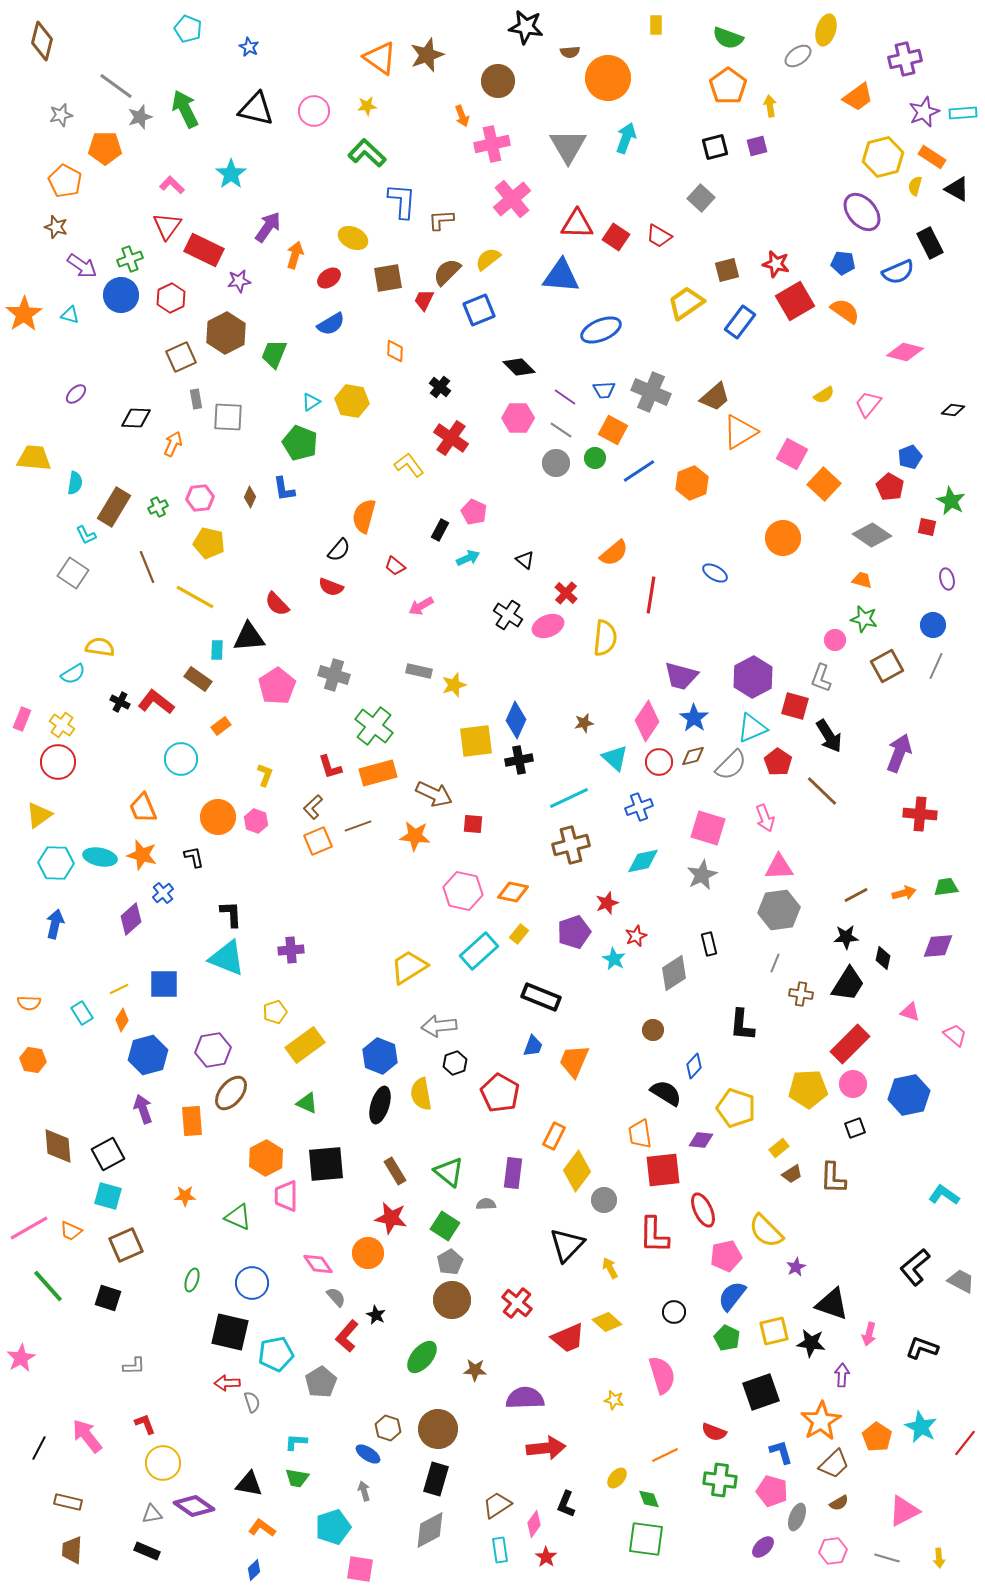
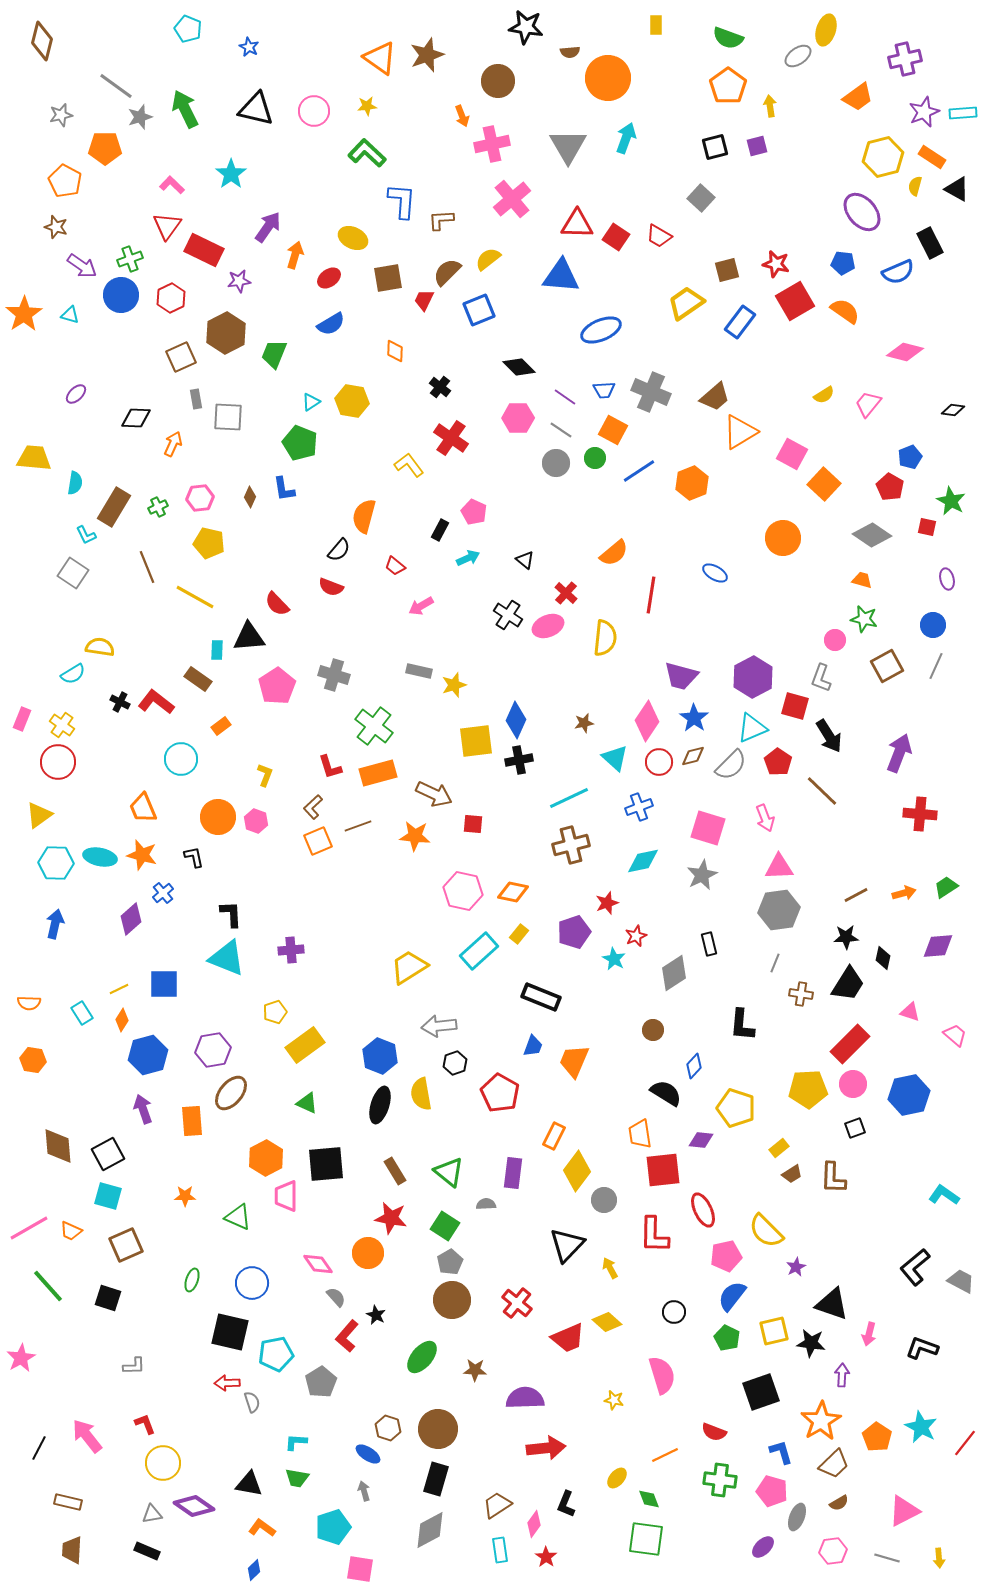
green trapezoid at (946, 887): rotated 25 degrees counterclockwise
